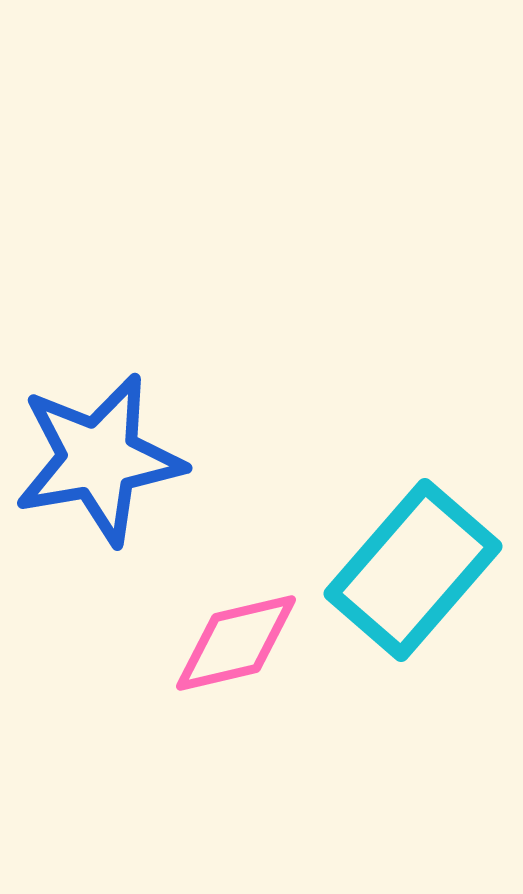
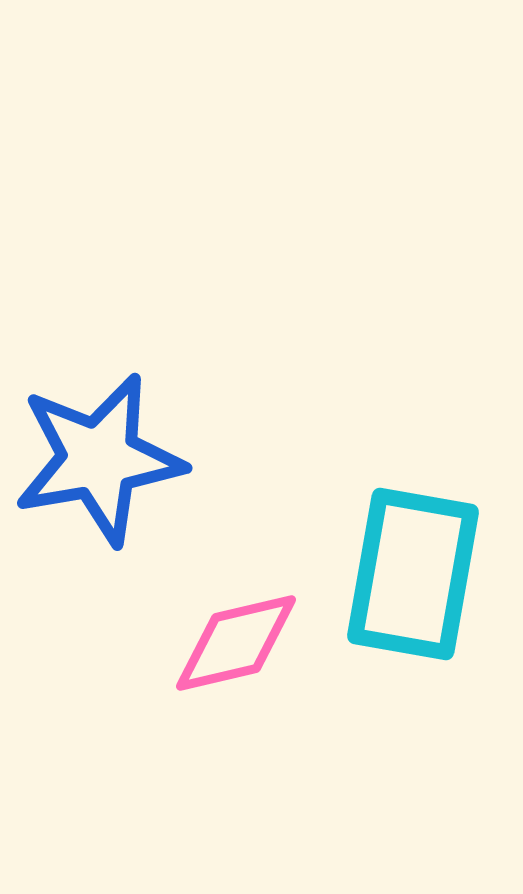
cyan rectangle: moved 4 px down; rotated 31 degrees counterclockwise
